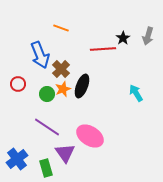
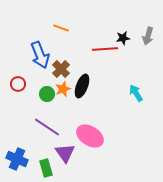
black star: rotated 24 degrees clockwise
red line: moved 2 px right
blue cross: rotated 30 degrees counterclockwise
